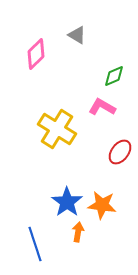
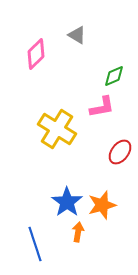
pink L-shape: rotated 140 degrees clockwise
orange star: rotated 24 degrees counterclockwise
